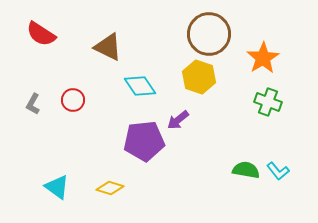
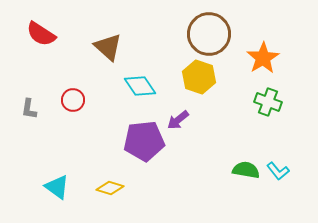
brown triangle: rotated 16 degrees clockwise
gray L-shape: moved 4 px left, 5 px down; rotated 20 degrees counterclockwise
